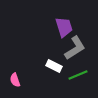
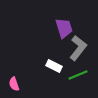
purple trapezoid: moved 1 px down
gray L-shape: moved 3 px right; rotated 20 degrees counterclockwise
pink semicircle: moved 1 px left, 4 px down
